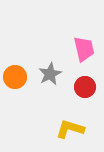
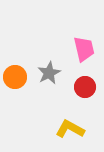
gray star: moved 1 px left, 1 px up
yellow L-shape: rotated 12 degrees clockwise
